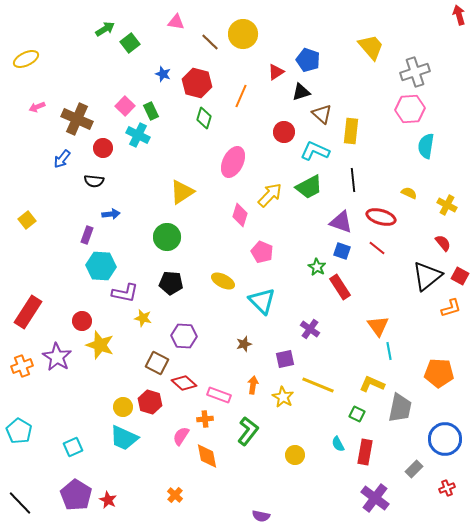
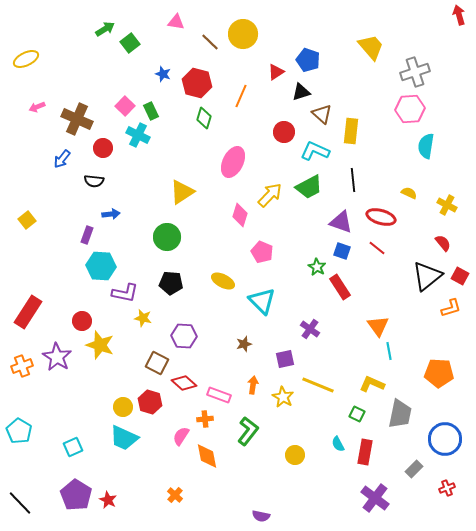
gray trapezoid at (400, 408): moved 6 px down
